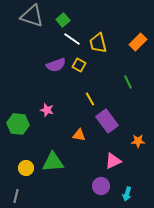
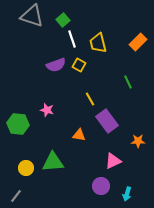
white line: rotated 36 degrees clockwise
gray line: rotated 24 degrees clockwise
